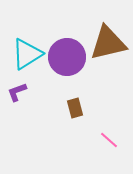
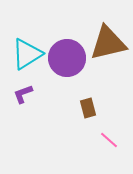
purple circle: moved 1 px down
purple L-shape: moved 6 px right, 2 px down
brown rectangle: moved 13 px right
